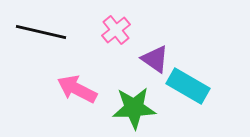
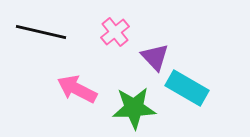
pink cross: moved 1 px left, 2 px down
purple triangle: moved 2 px up; rotated 12 degrees clockwise
cyan rectangle: moved 1 px left, 2 px down
